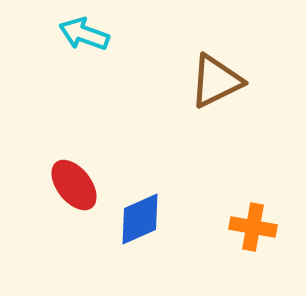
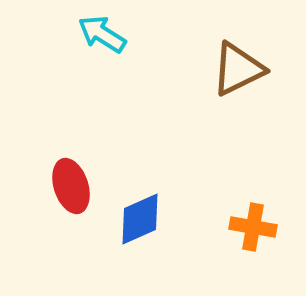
cyan arrow: moved 18 px right; rotated 12 degrees clockwise
brown triangle: moved 22 px right, 12 px up
red ellipse: moved 3 px left, 1 px down; rotated 20 degrees clockwise
